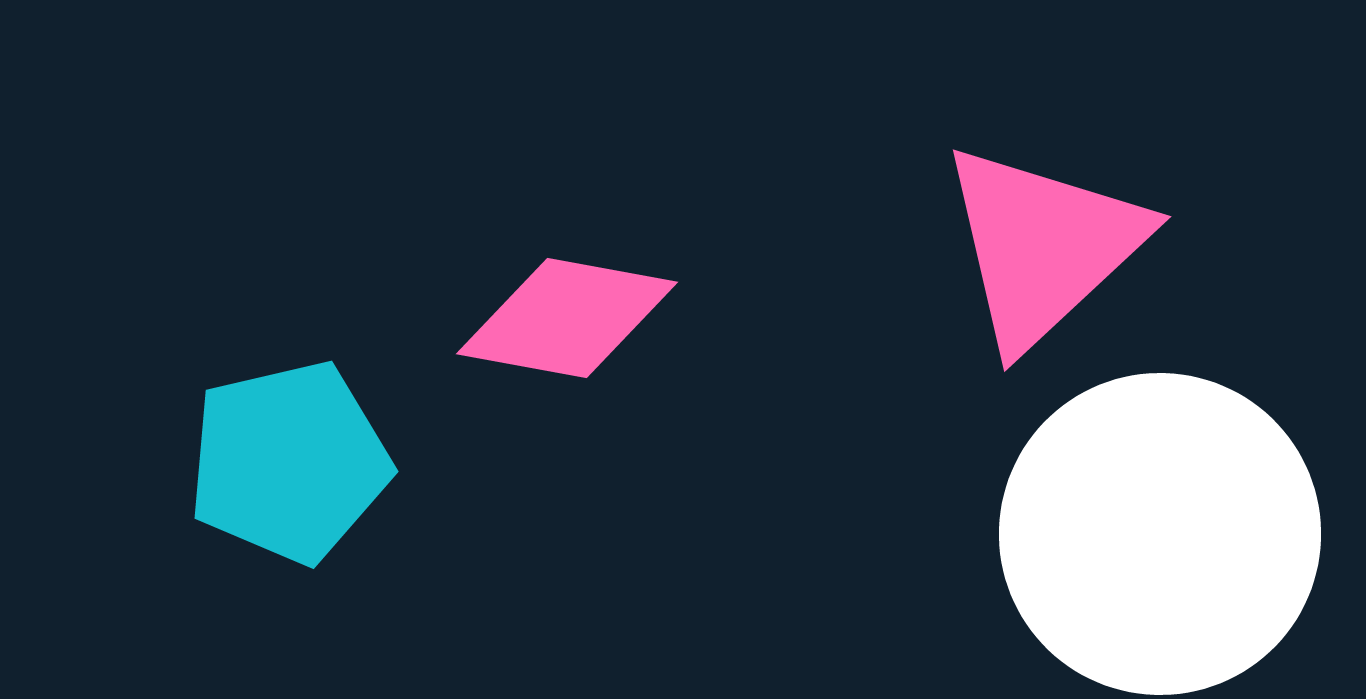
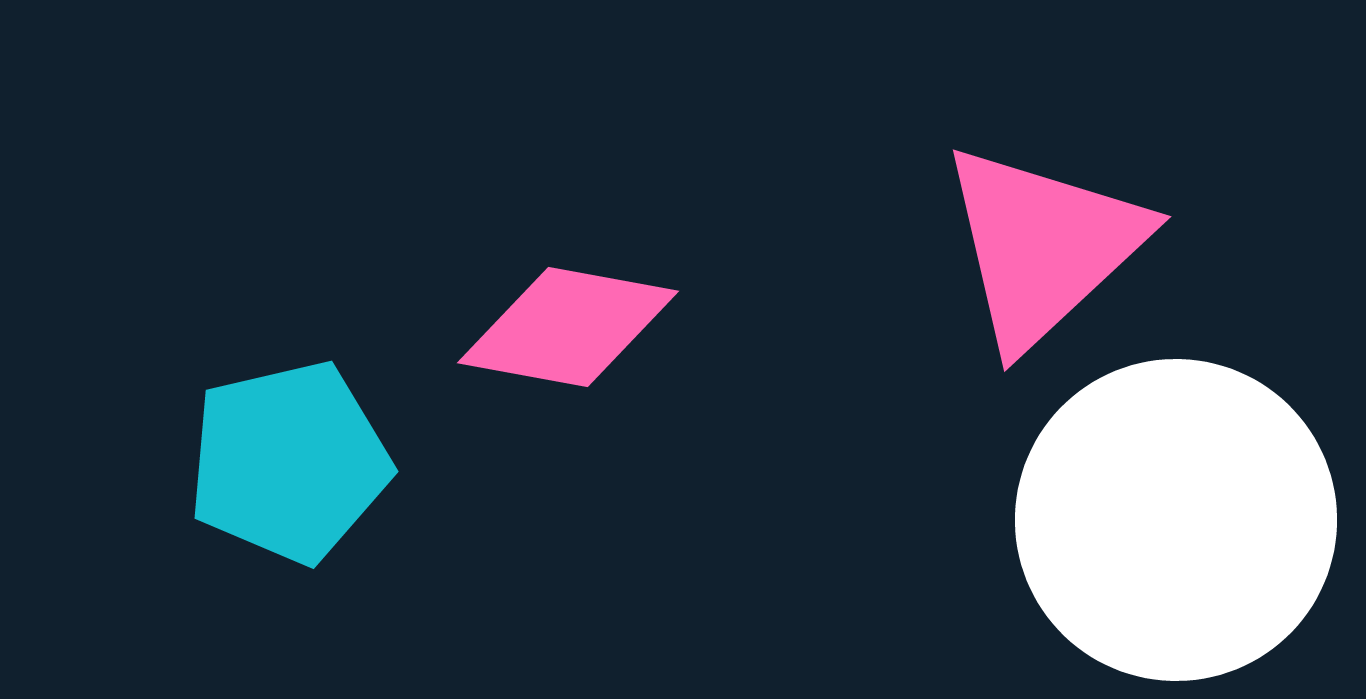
pink diamond: moved 1 px right, 9 px down
white circle: moved 16 px right, 14 px up
